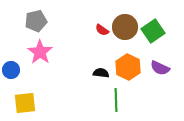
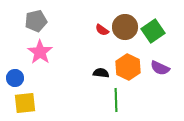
blue circle: moved 4 px right, 8 px down
